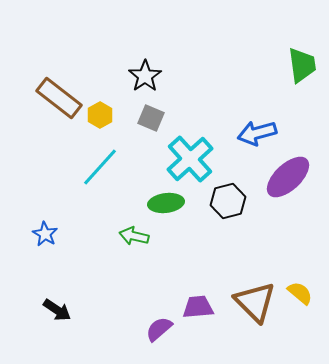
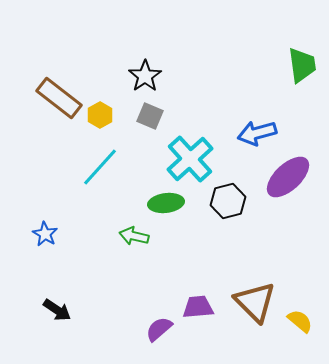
gray square: moved 1 px left, 2 px up
yellow semicircle: moved 28 px down
